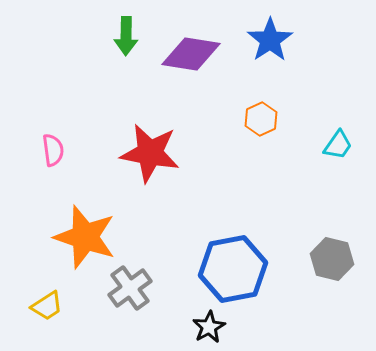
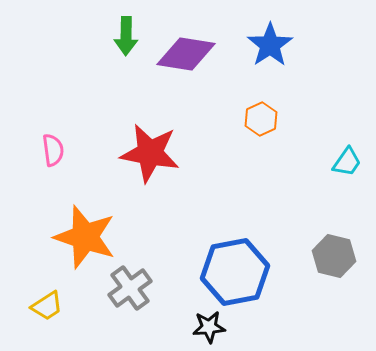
blue star: moved 5 px down
purple diamond: moved 5 px left
cyan trapezoid: moved 9 px right, 17 px down
gray hexagon: moved 2 px right, 3 px up
blue hexagon: moved 2 px right, 3 px down
black star: rotated 24 degrees clockwise
